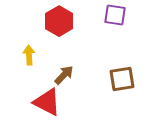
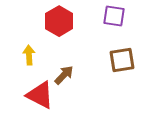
purple square: moved 1 px left, 1 px down
brown square: moved 19 px up
red triangle: moved 7 px left, 7 px up
